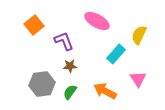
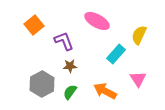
gray hexagon: rotated 20 degrees counterclockwise
